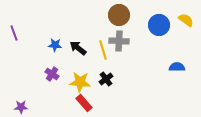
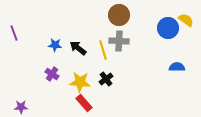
blue circle: moved 9 px right, 3 px down
